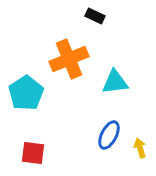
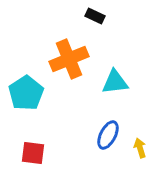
blue ellipse: moved 1 px left
